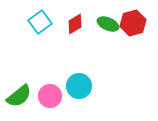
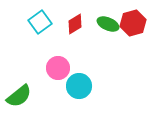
pink circle: moved 8 px right, 28 px up
